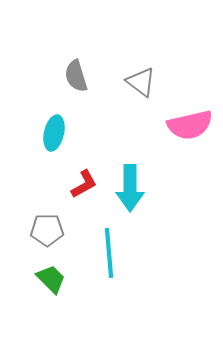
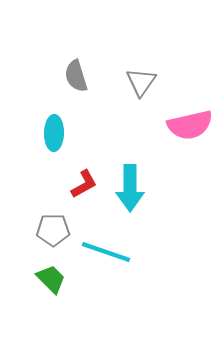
gray triangle: rotated 28 degrees clockwise
cyan ellipse: rotated 12 degrees counterclockwise
gray pentagon: moved 6 px right
cyan line: moved 3 px left, 1 px up; rotated 66 degrees counterclockwise
